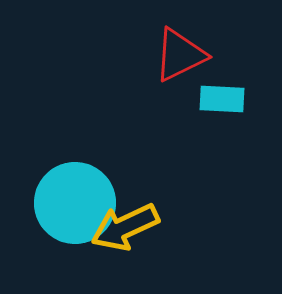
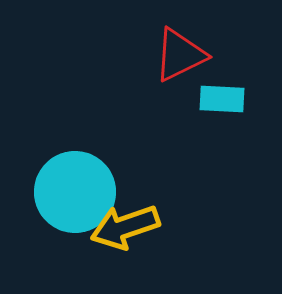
cyan circle: moved 11 px up
yellow arrow: rotated 6 degrees clockwise
